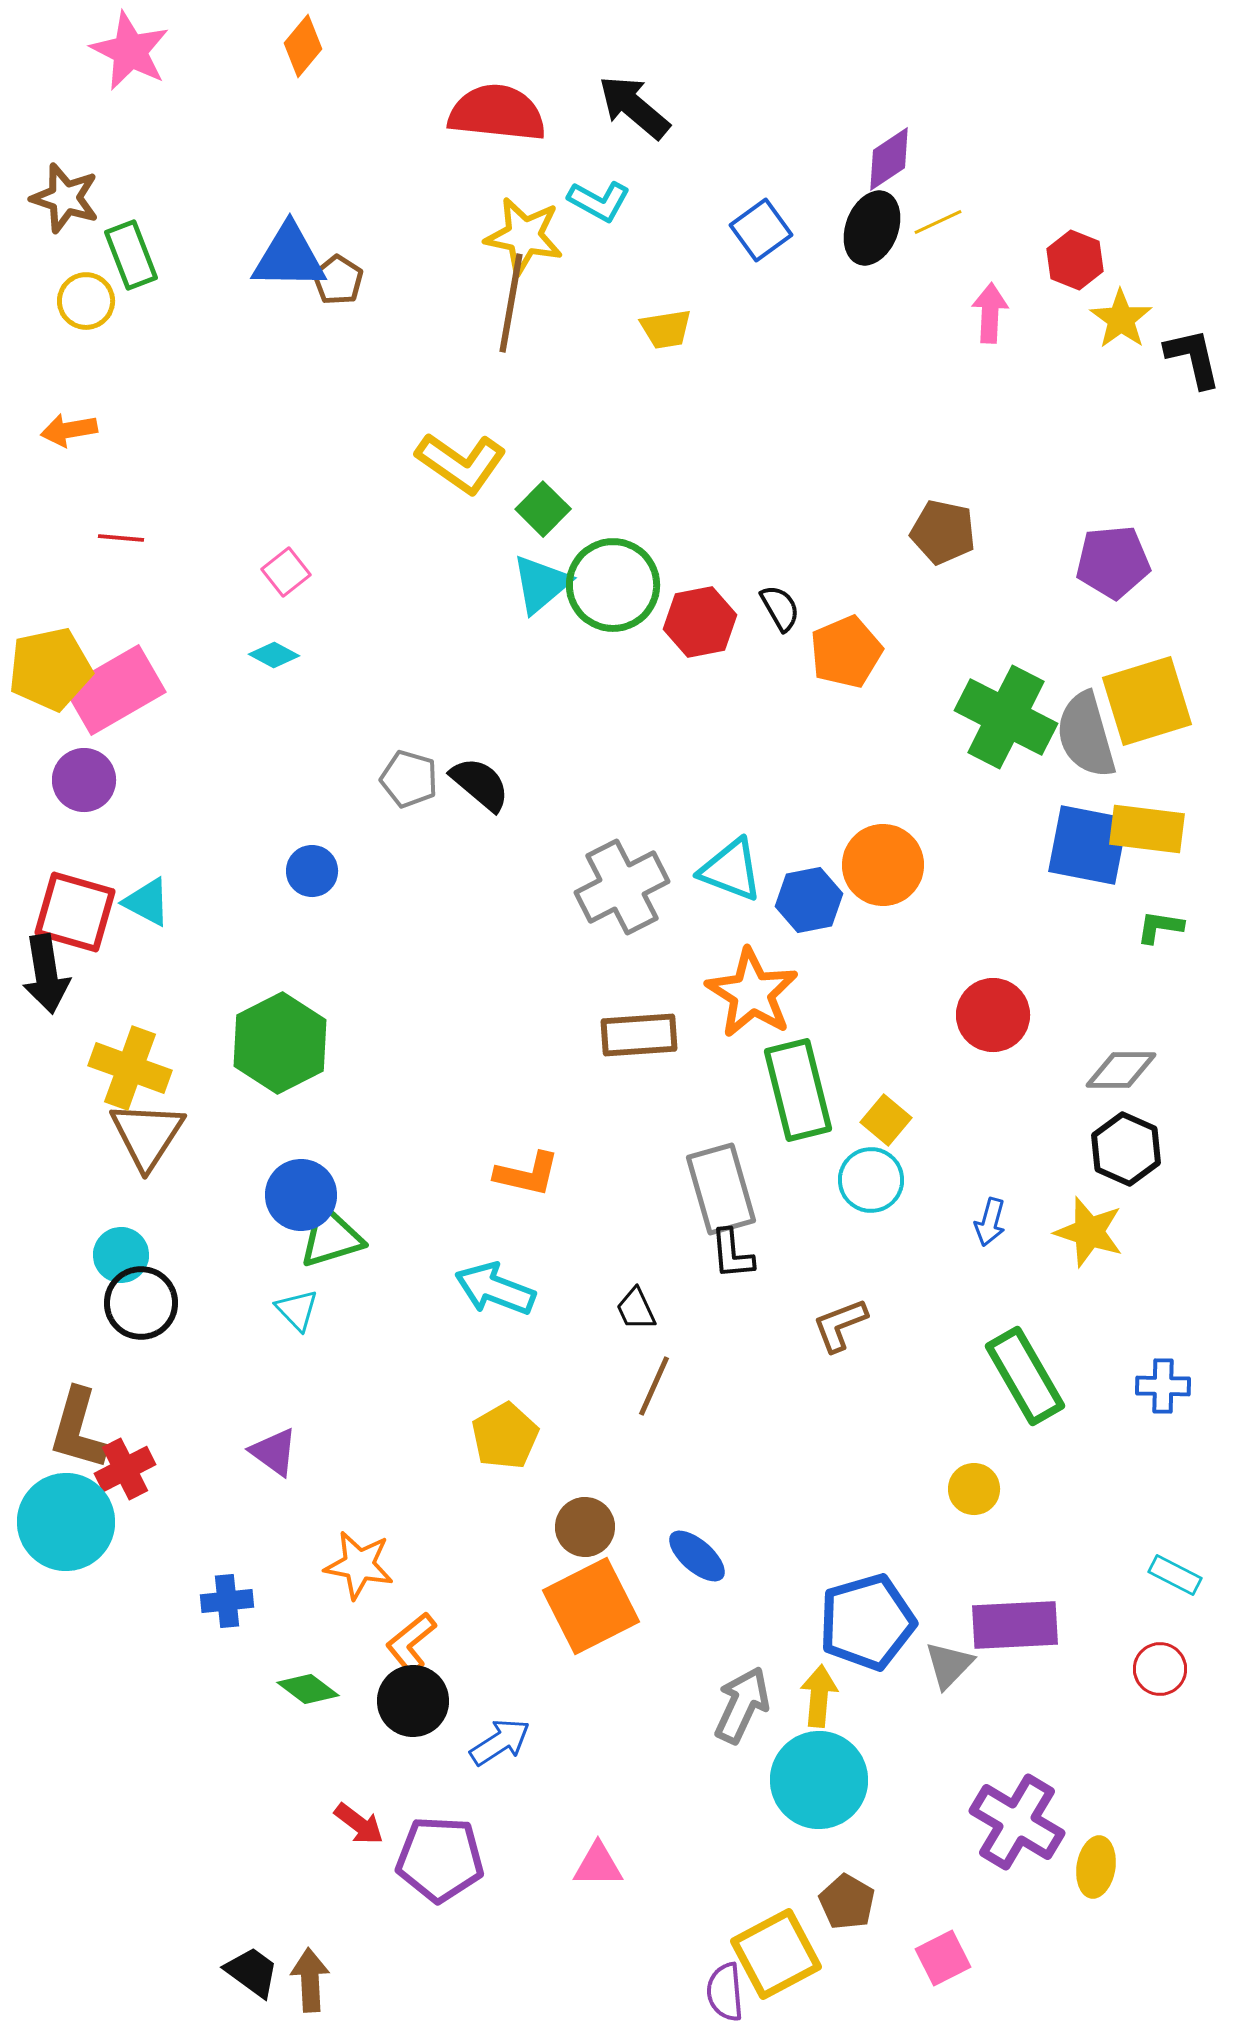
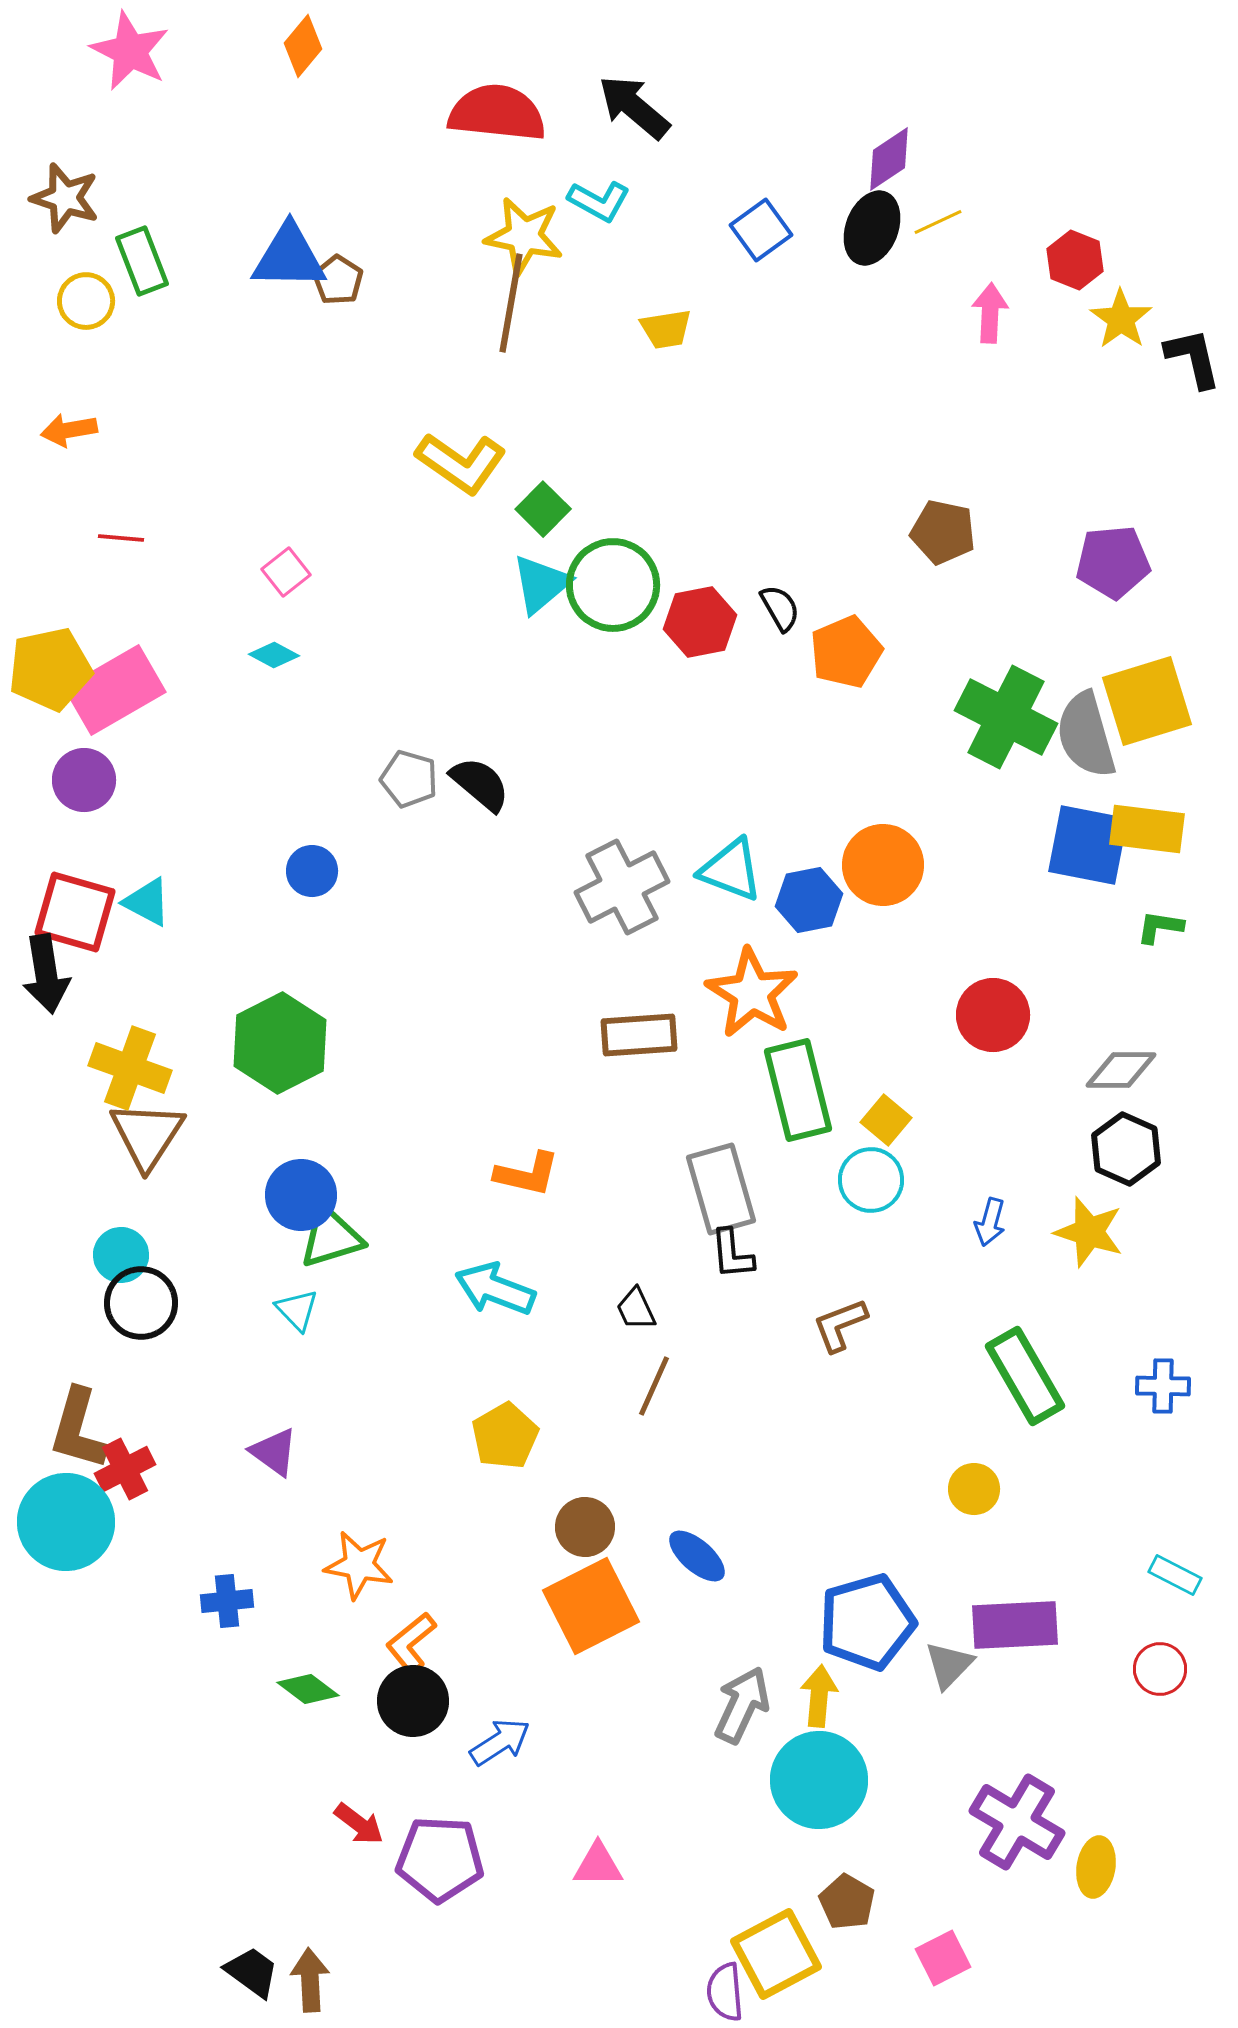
green rectangle at (131, 255): moved 11 px right, 6 px down
